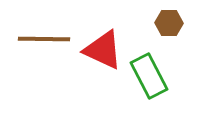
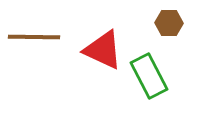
brown line: moved 10 px left, 2 px up
